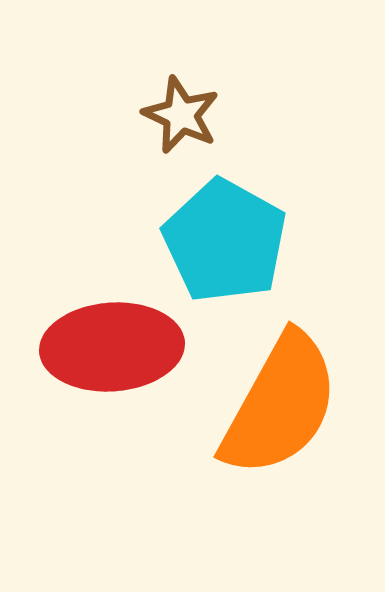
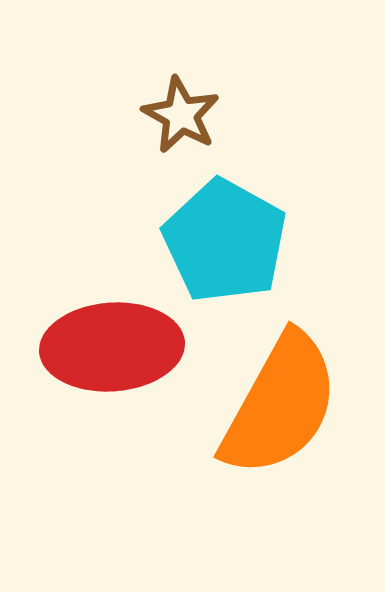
brown star: rotated 4 degrees clockwise
